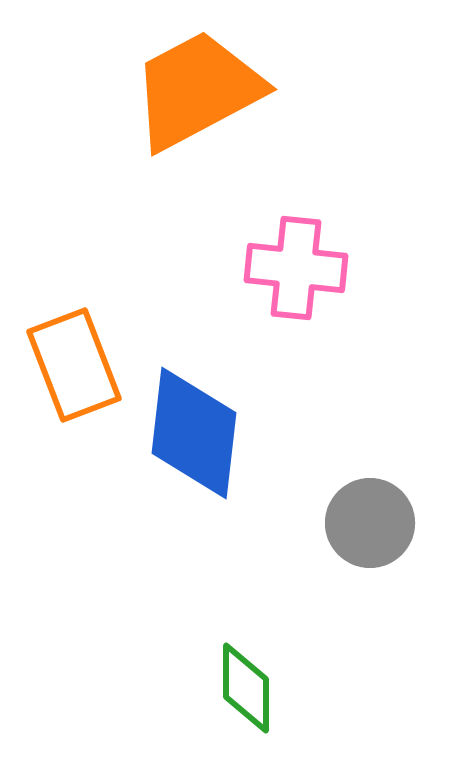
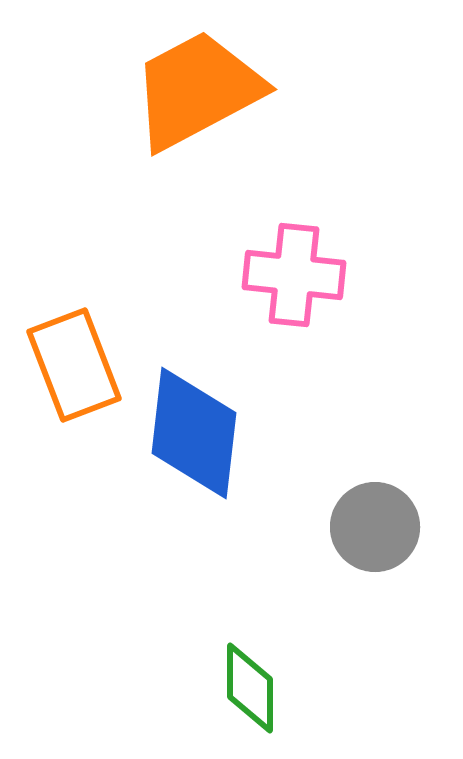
pink cross: moved 2 px left, 7 px down
gray circle: moved 5 px right, 4 px down
green diamond: moved 4 px right
